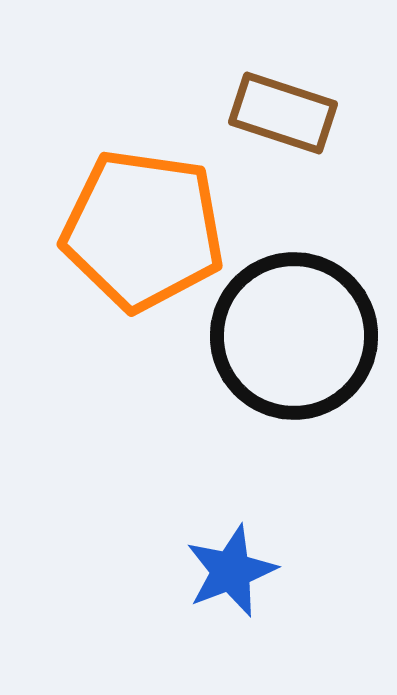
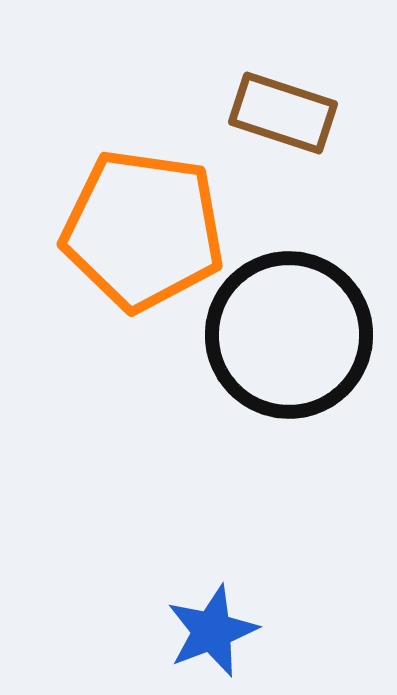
black circle: moved 5 px left, 1 px up
blue star: moved 19 px left, 60 px down
